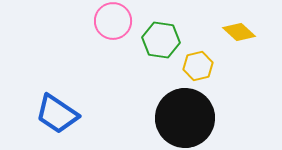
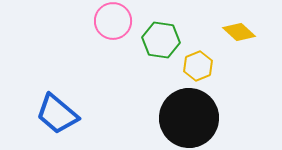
yellow hexagon: rotated 8 degrees counterclockwise
blue trapezoid: rotated 6 degrees clockwise
black circle: moved 4 px right
